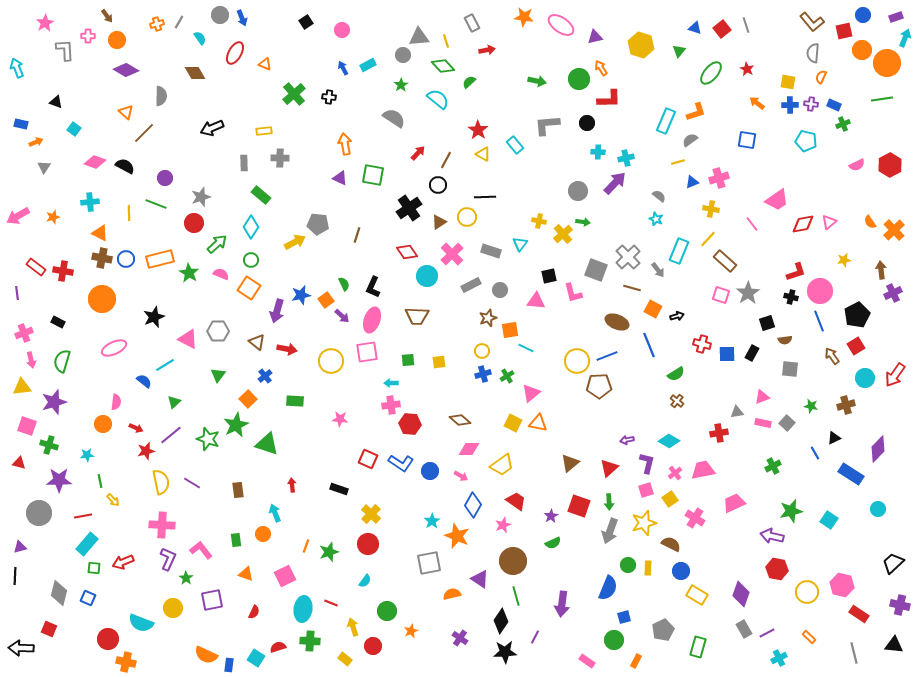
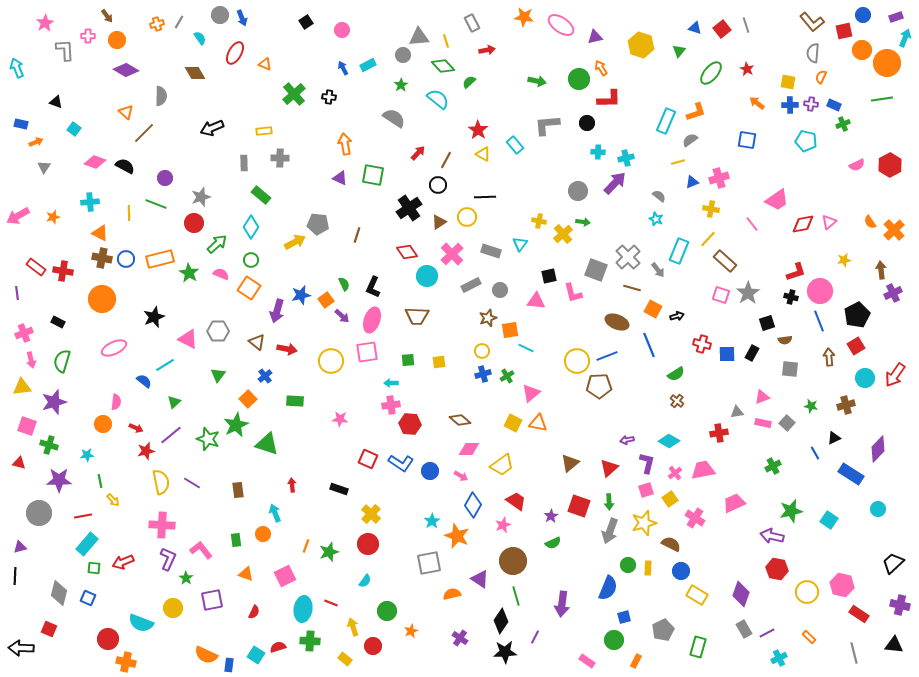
brown arrow at (832, 356): moved 3 px left, 1 px down; rotated 30 degrees clockwise
cyan square at (256, 658): moved 3 px up
